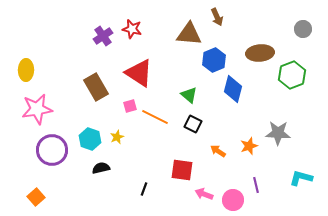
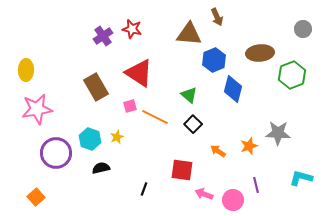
black square: rotated 18 degrees clockwise
purple circle: moved 4 px right, 3 px down
